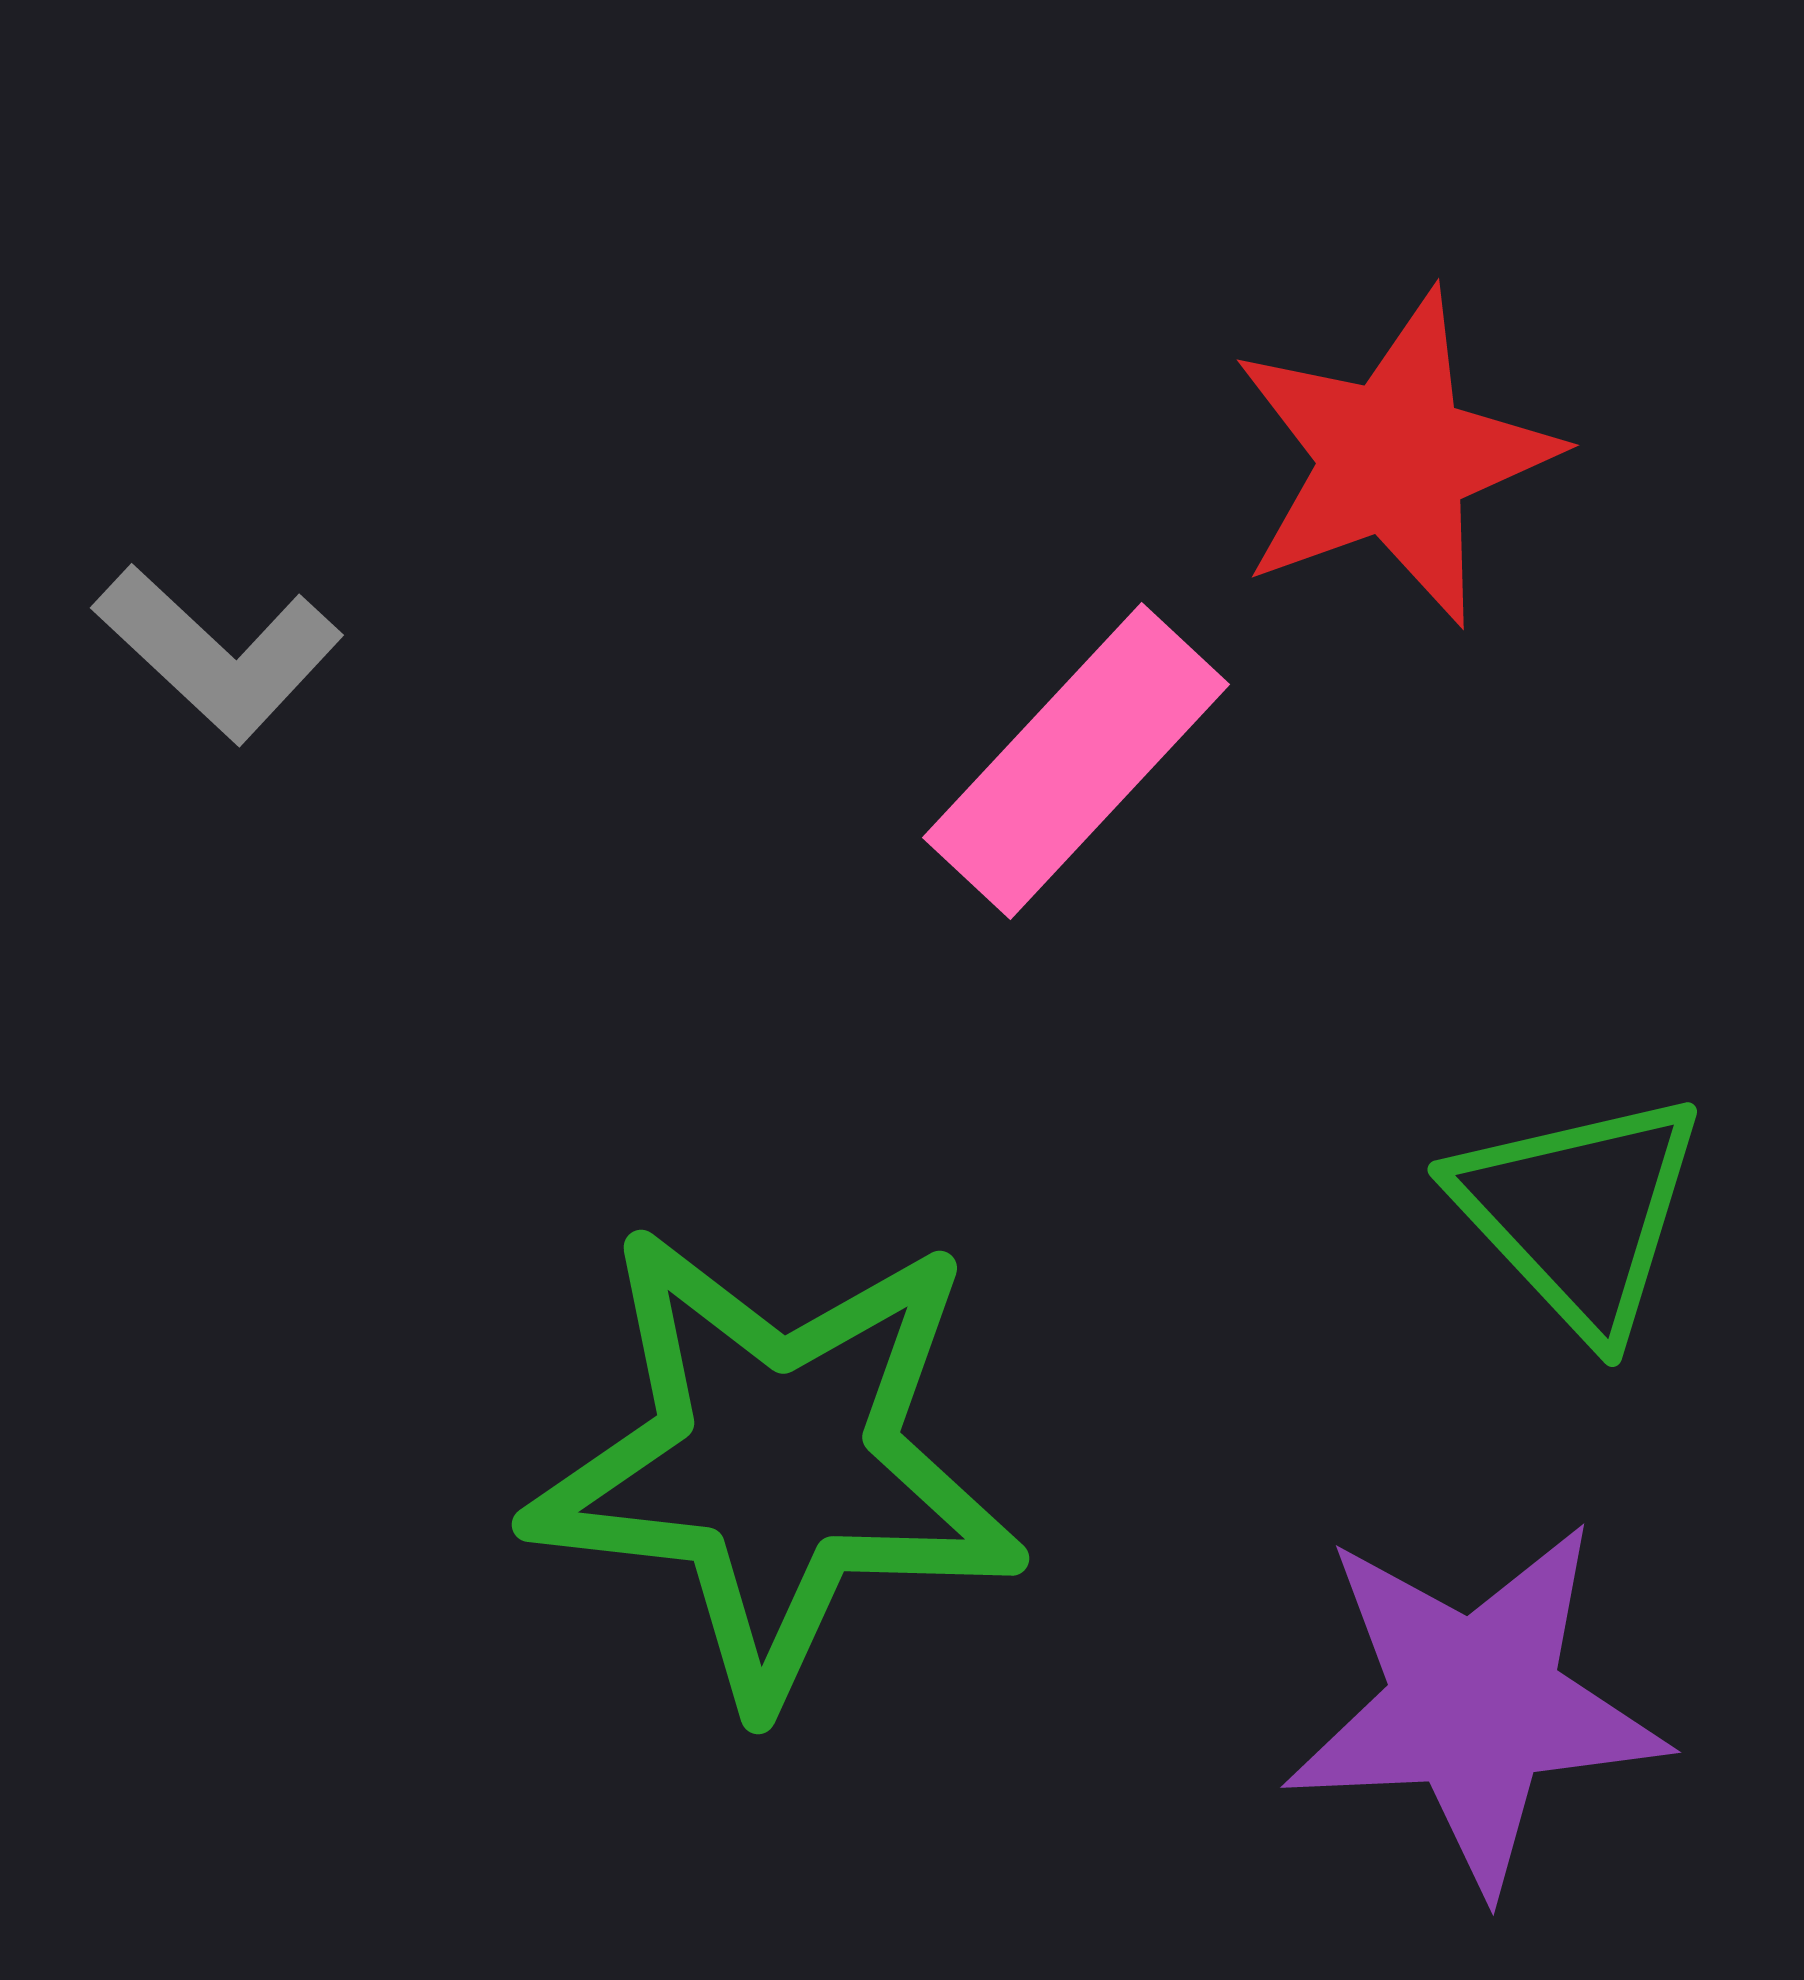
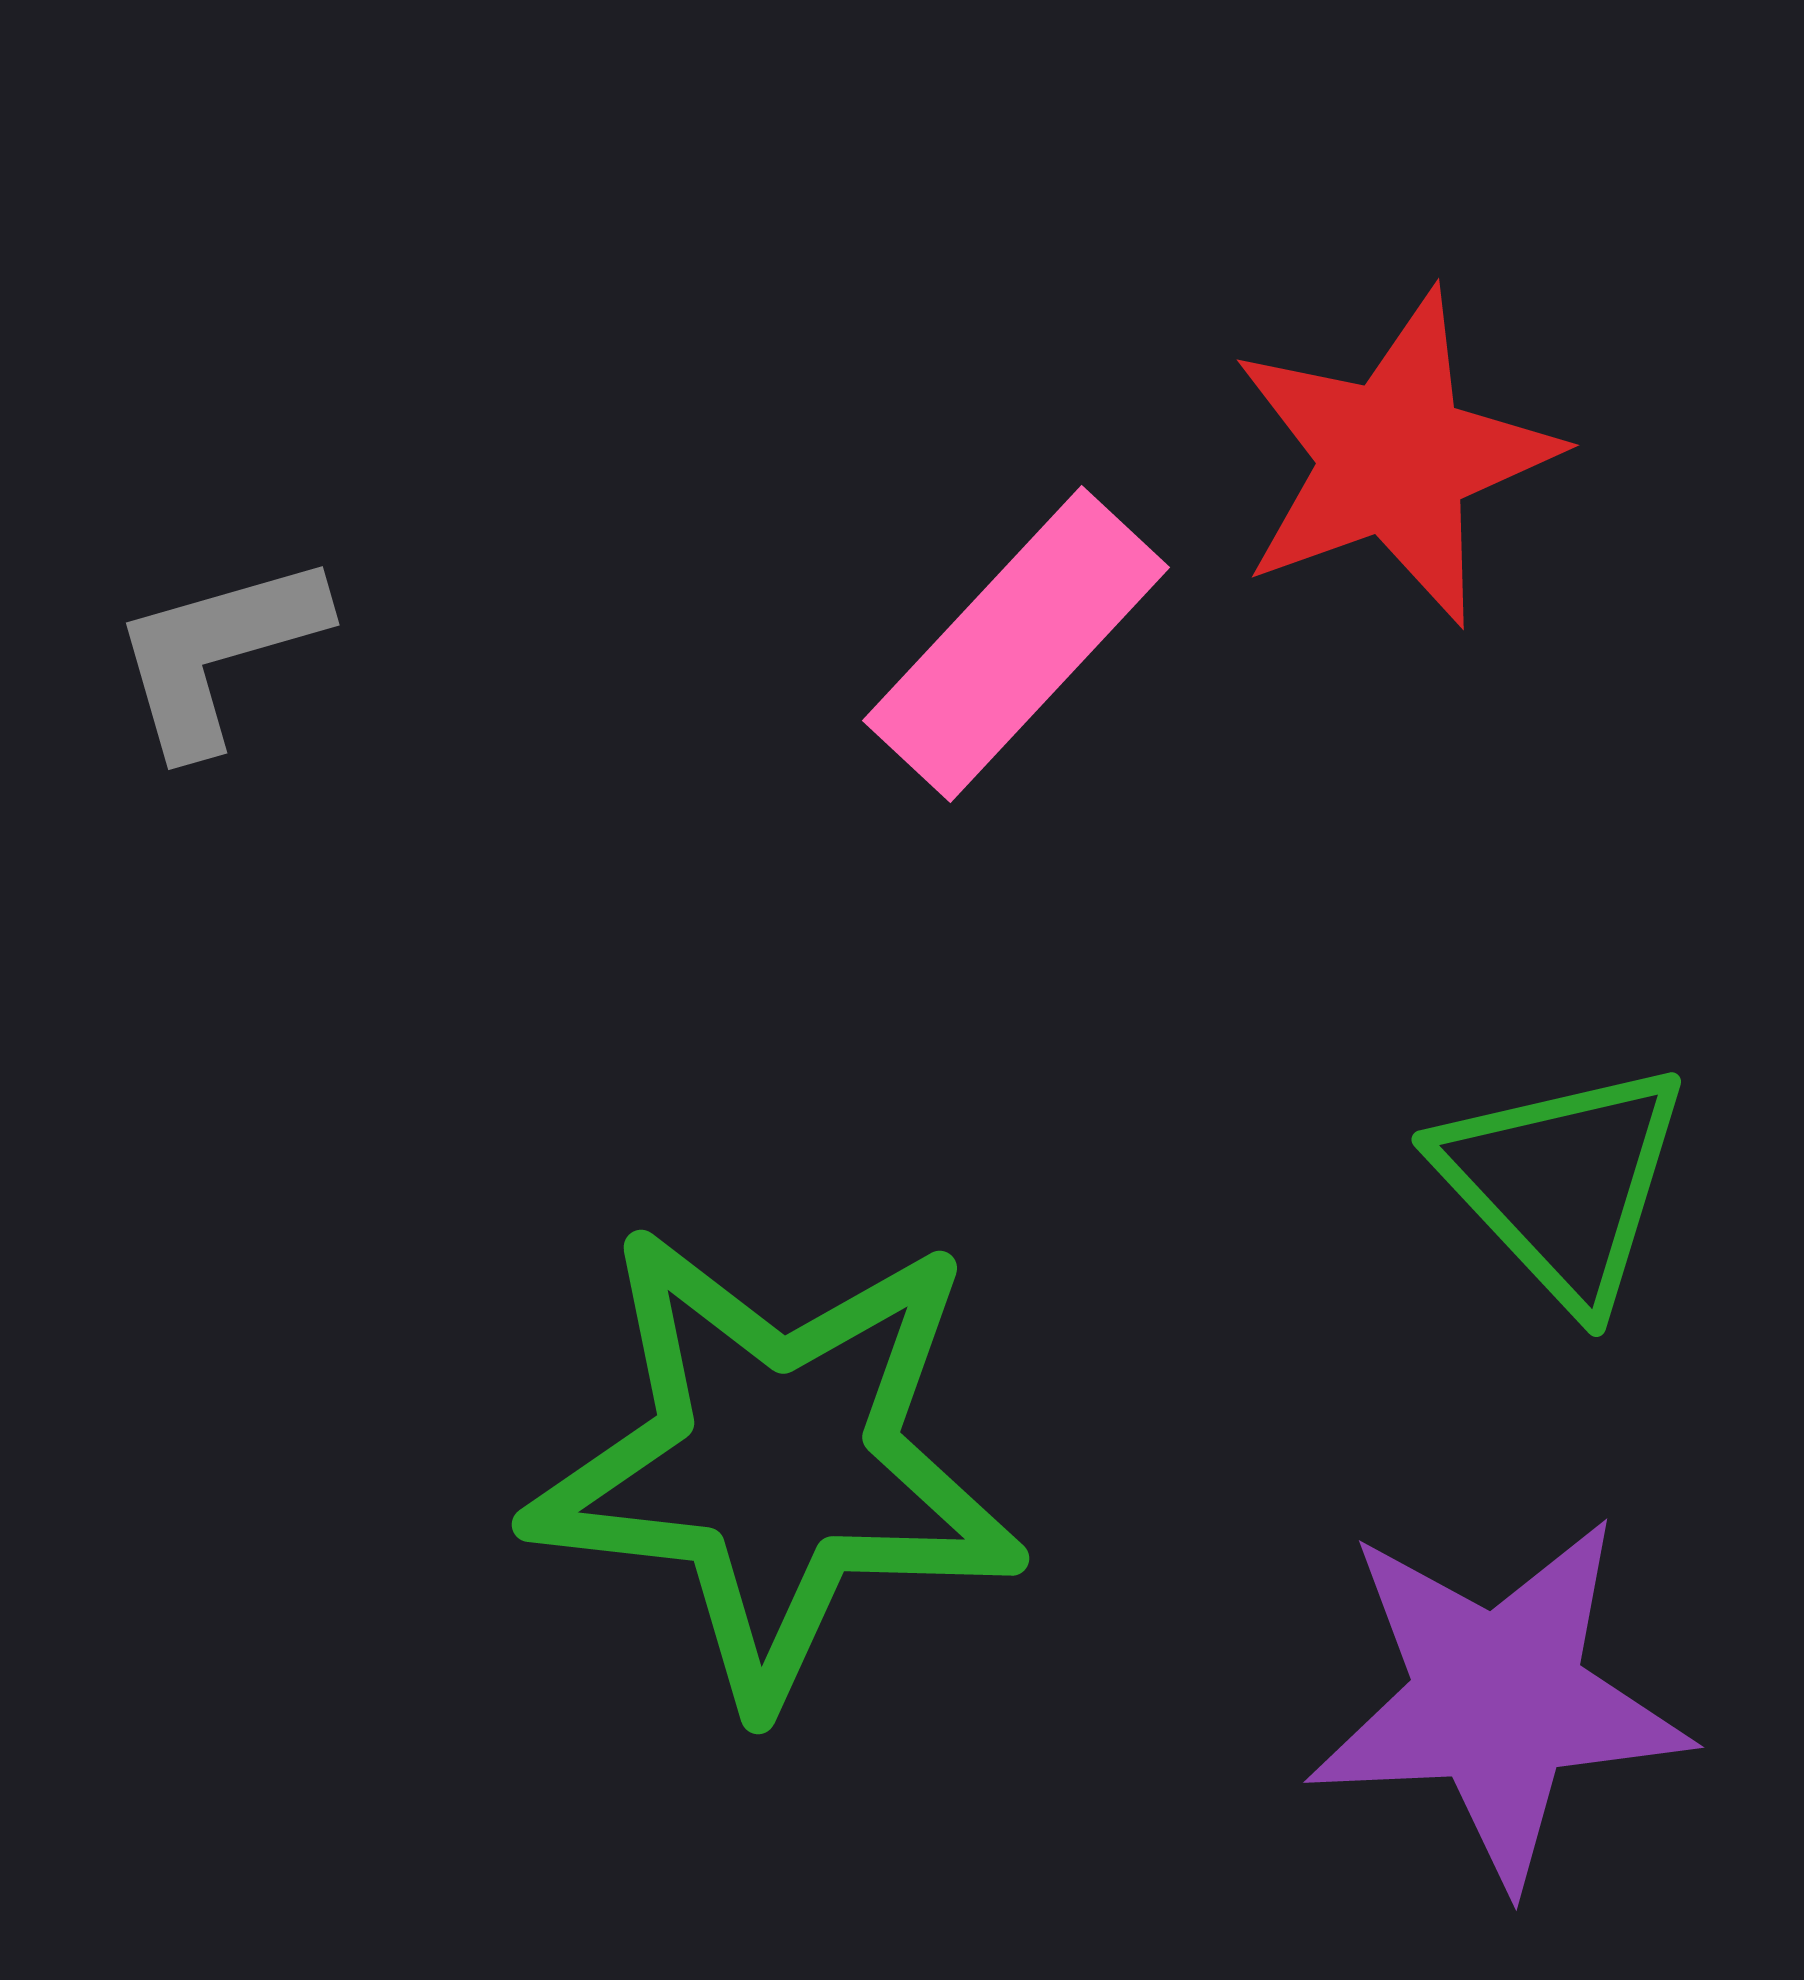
gray L-shape: rotated 121 degrees clockwise
pink rectangle: moved 60 px left, 117 px up
green triangle: moved 16 px left, 30 px up
purple star: moved 23 px right, 5 px up
